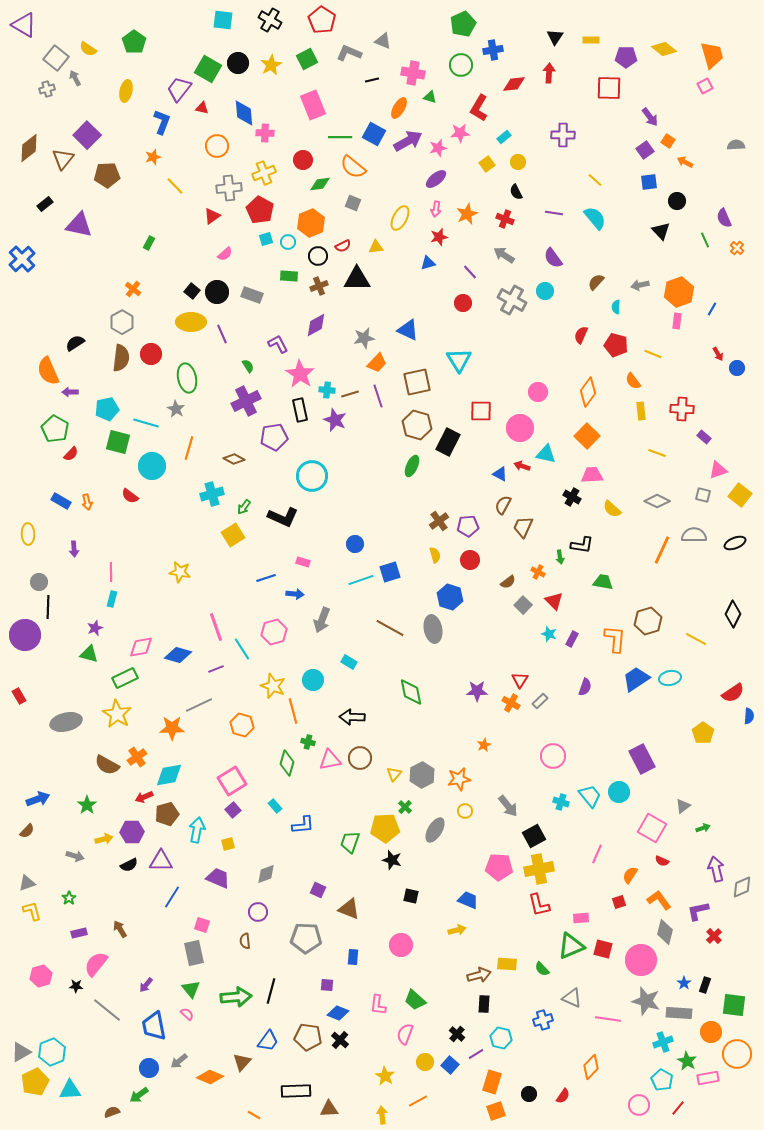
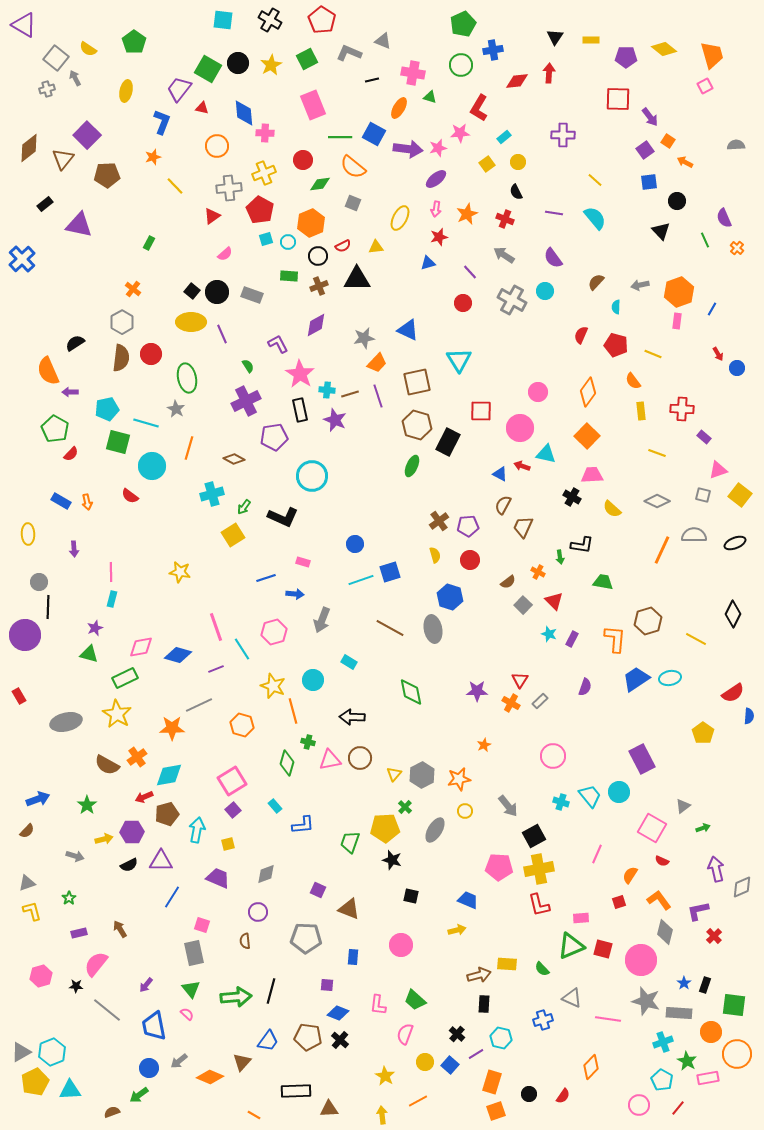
red diamond at (514, 84): moved 3 px right, 3 px up
red square at (609, 88): moved 9 px right, 11 px down
purple arrow at (408, 141): moved 8 px down; rotated 36 degrees clockwise
